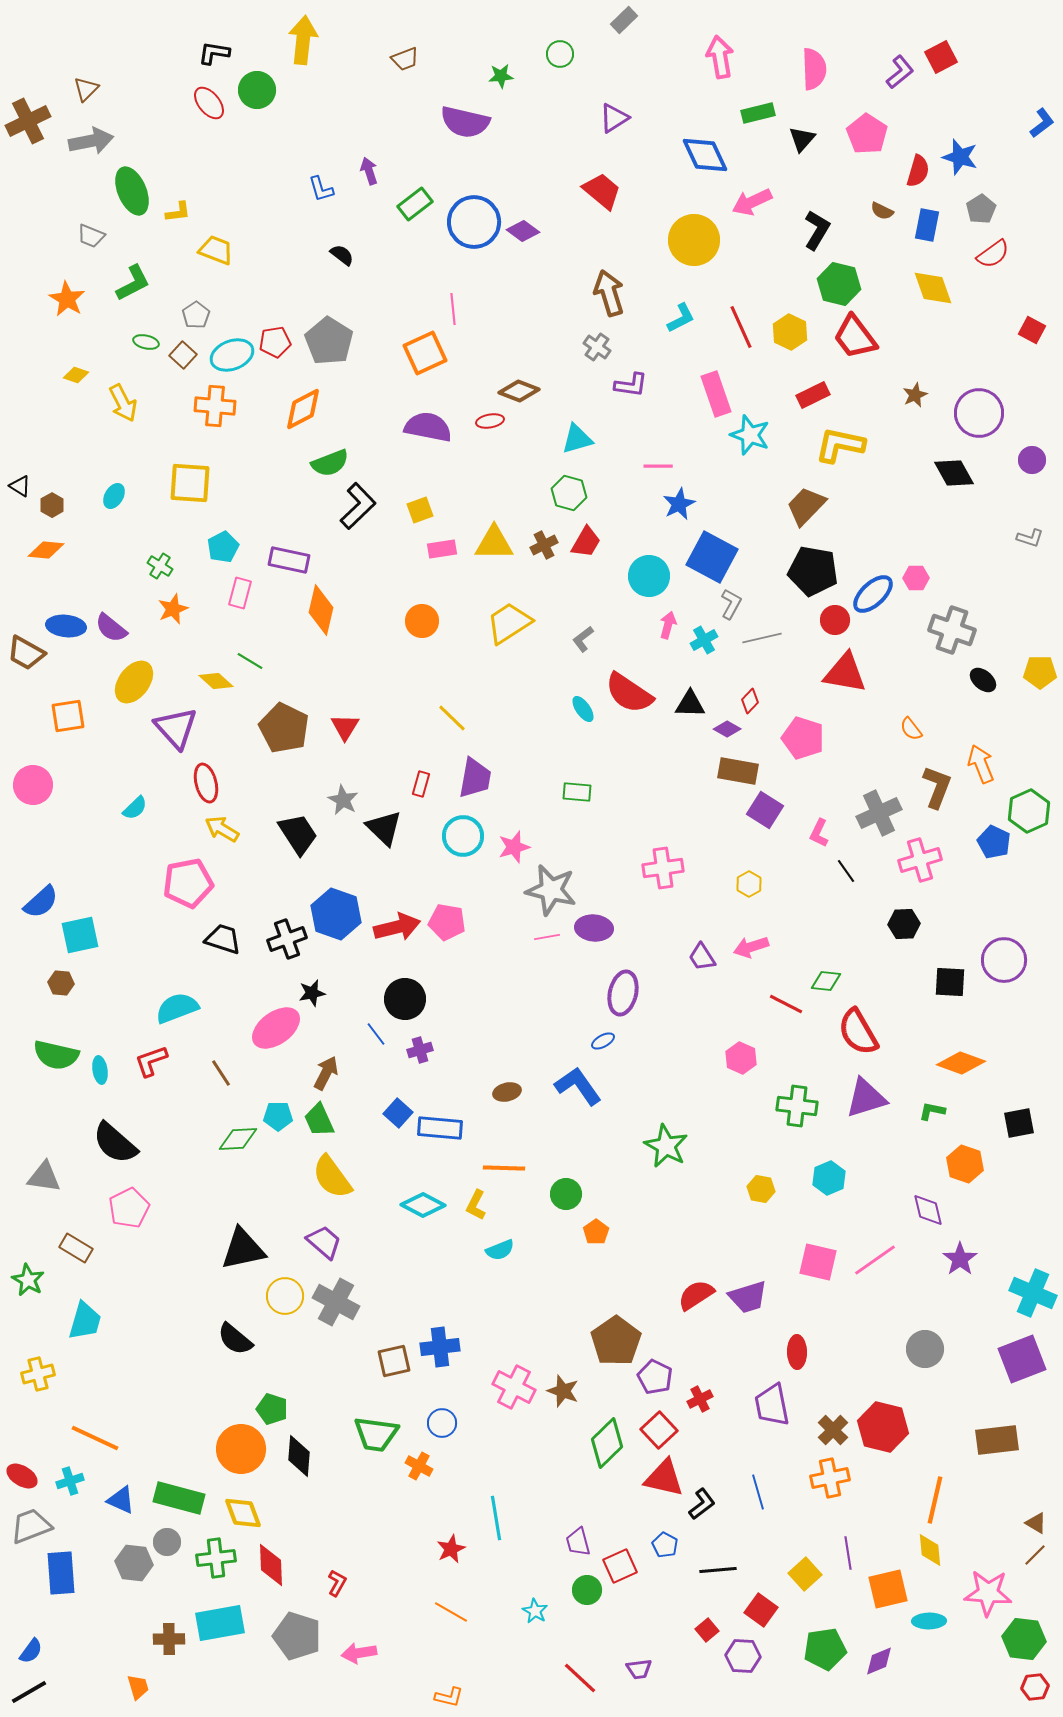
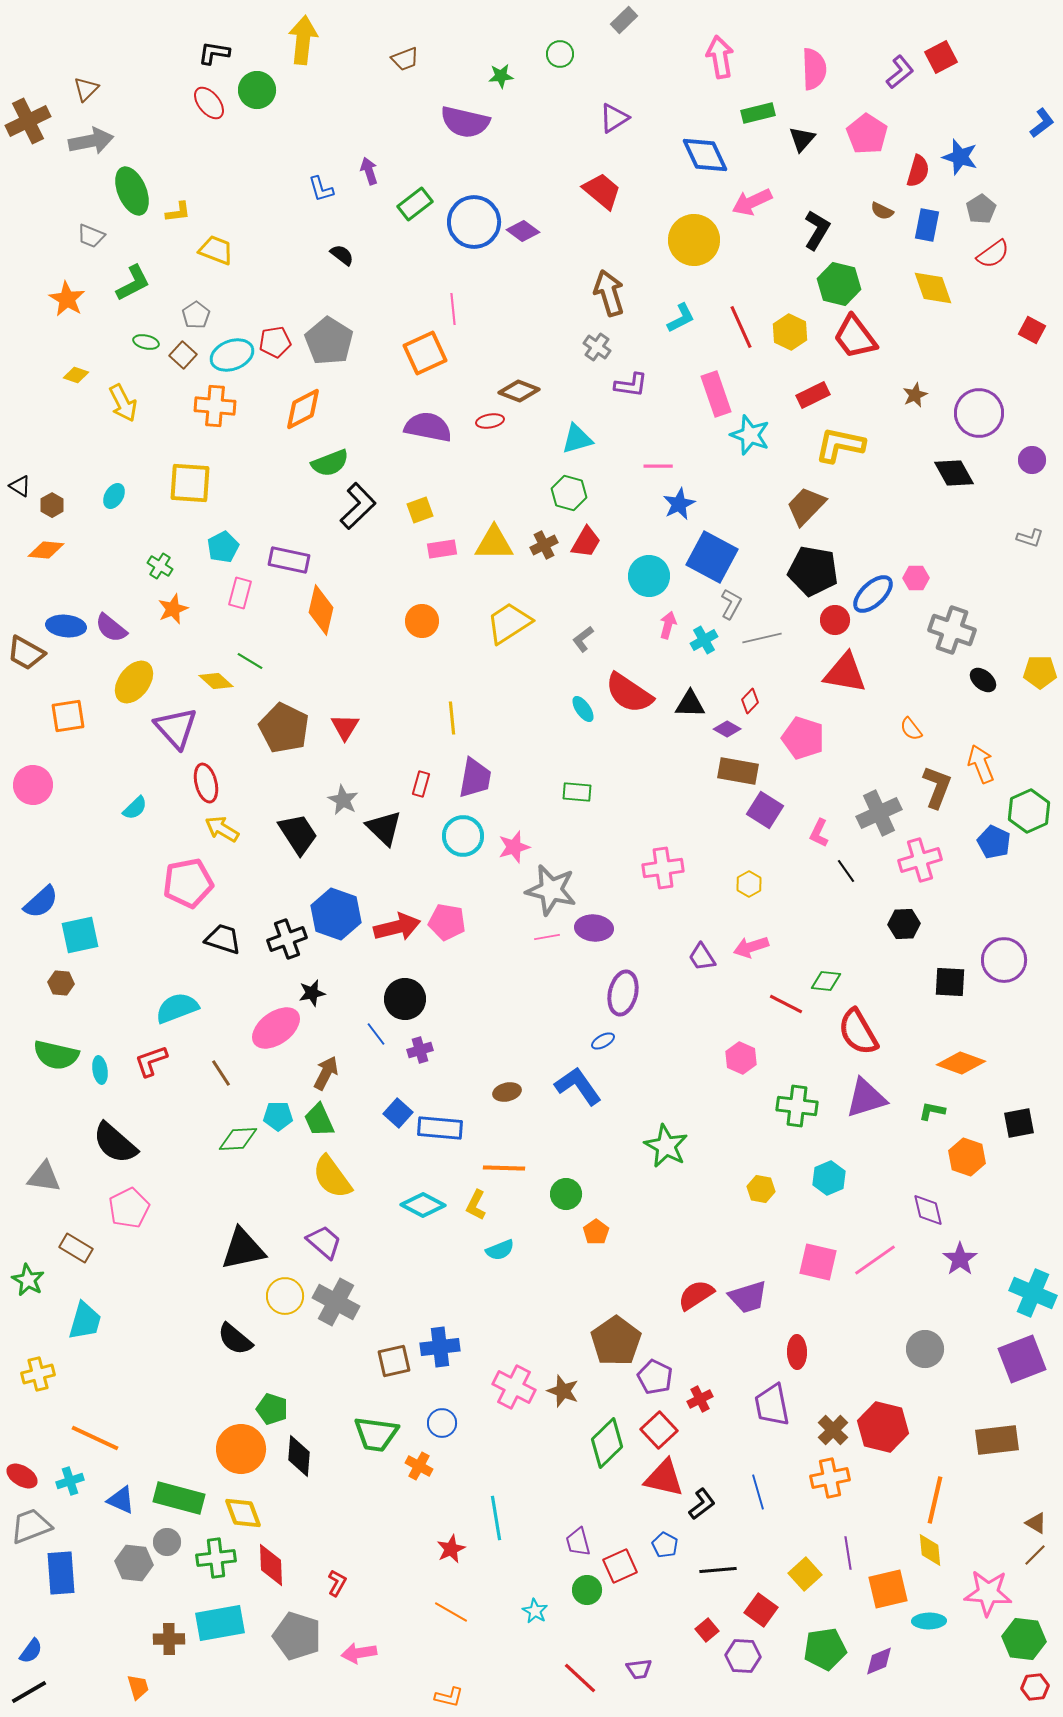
yellow line at (452, 718): rotated 40 degrees clockwise
orange hexagon at (965, 1164): moved 2 px right, 7 px up
